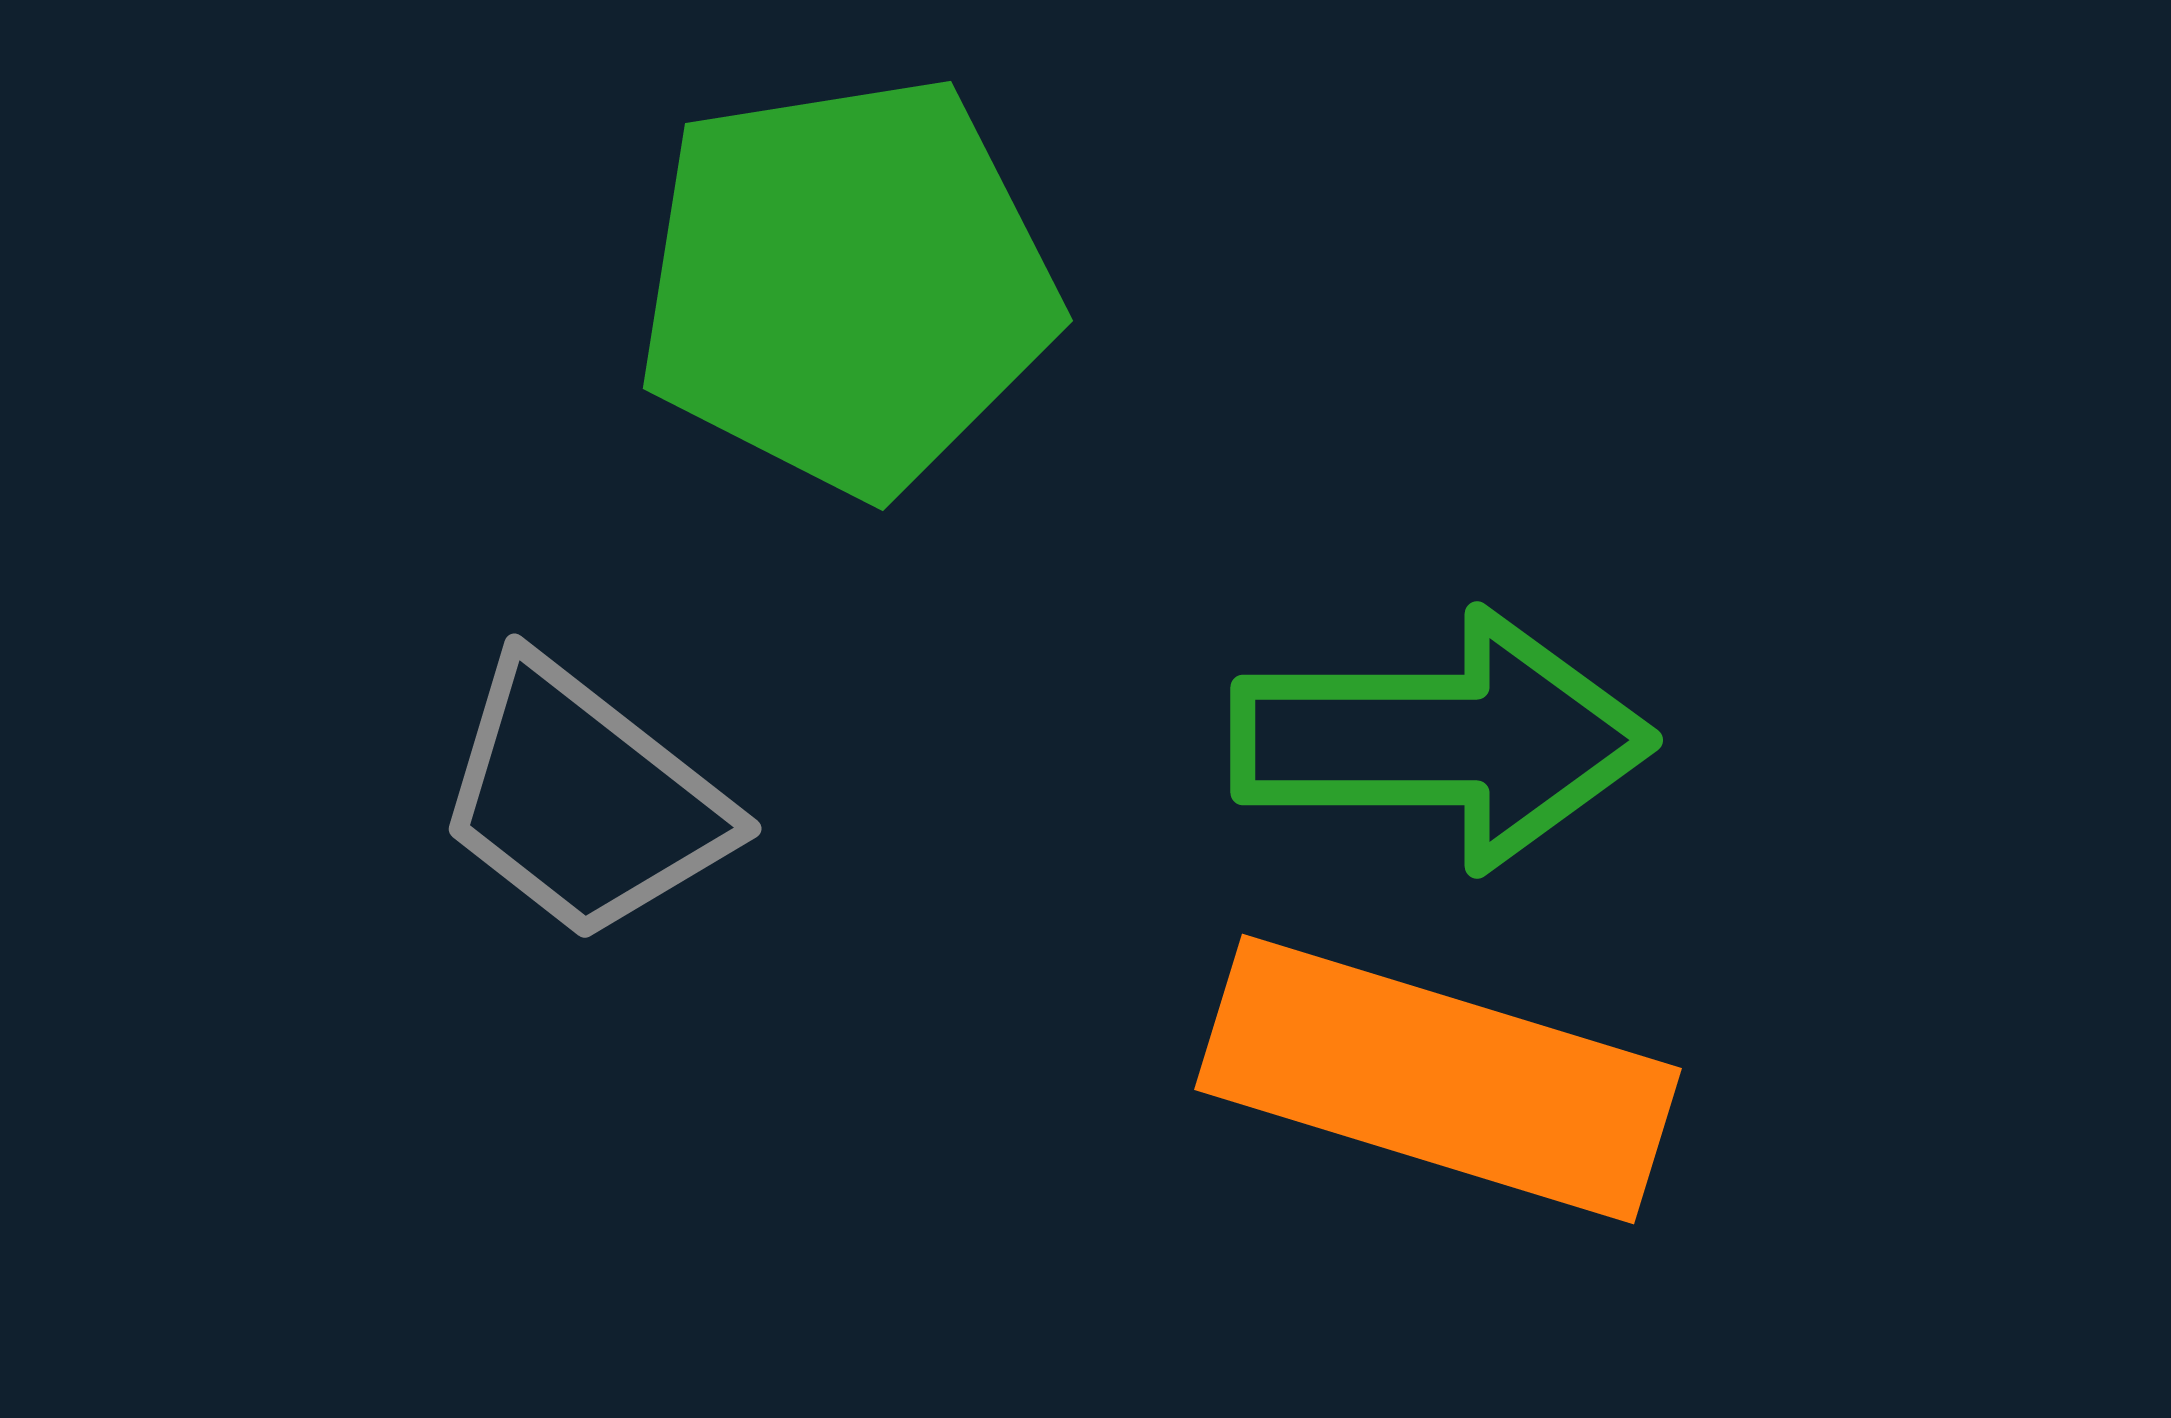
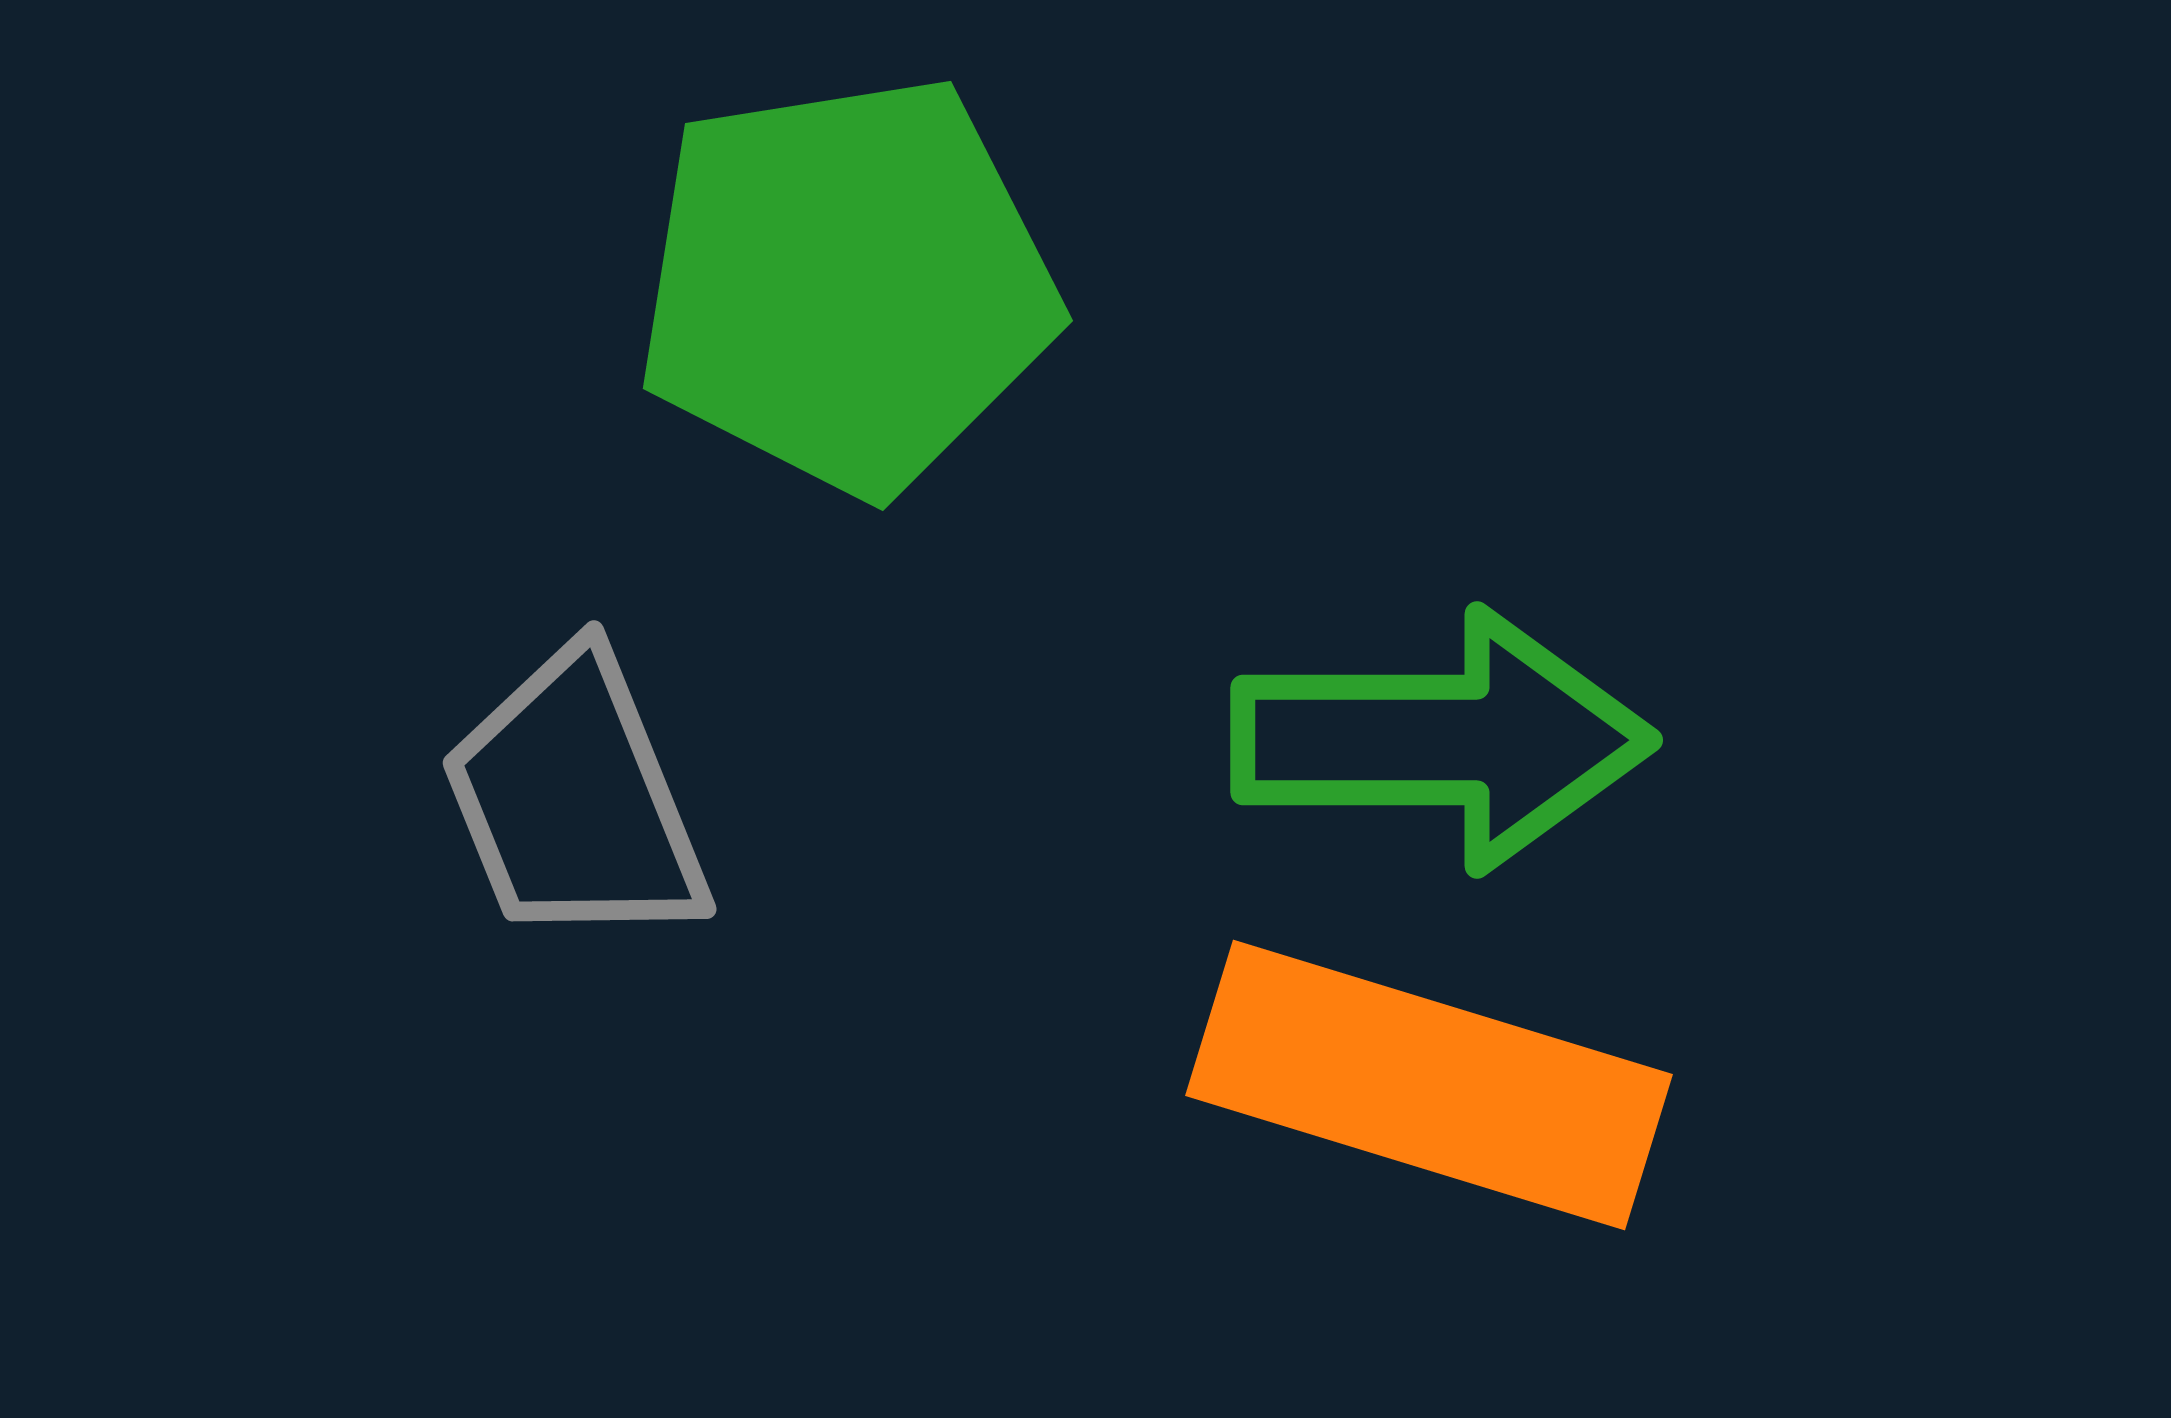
gray trapezoid: moved 8 px left; rotated 30 degrees clockwise
orange rectangle: moved 9 px left, 6 px down
